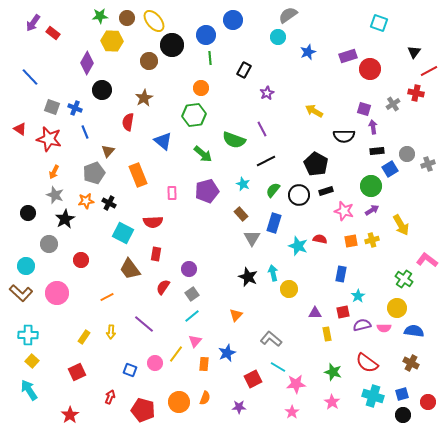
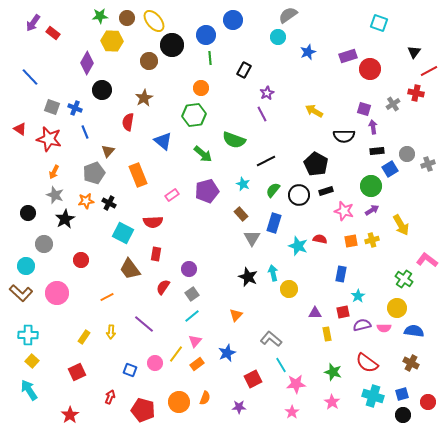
purple line at (262, 129): moved 15 px up
pink rectangle at (172, 193): moved 2 px down; rotated 56 degrees clockwise
gray circle at (49, 244): moved 5 px left
orange rectangle at (204, 364): moved 7 px left; rotated 48 degrees clockwise
cyan line at (278, 367): moved 3 px right, 2 px up; rotated 28 degrees clockwise
